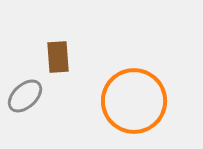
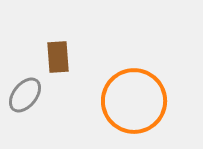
gray ellipse: moved 1 px up; rotated 9 degrees counterclockwise
